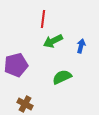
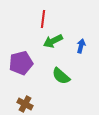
purple pentagon: moved 5 px right, 2 px up
green semicircle: moved 1 px left, 1 px up; rotated 114 degrees counterclockwise
